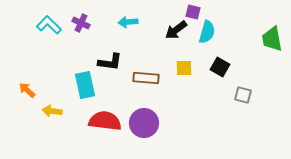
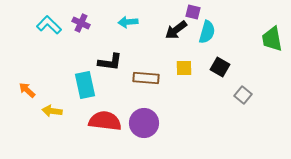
gray square: rotated 24 degrees clockwise
